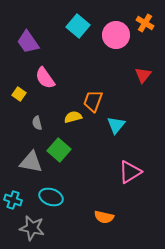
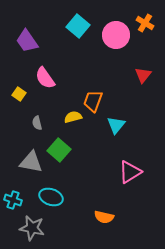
purple trapezoid: moved 1 px left, 1 px up
